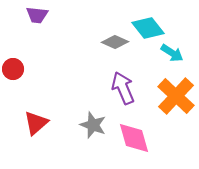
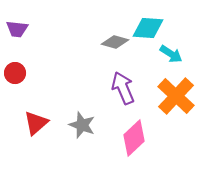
purple trapezoid: moved 20 px left, 14 px down
cyan diamond: rotated 48 degrees counterclockwise
gray diamond: rotated 8 degrees counterclockwise
cyan arrow: moved 1 px left, 1 px down
red circle: moved 2 px right, 4 px down
gray star: moved 11 px left
pink diamond: rotated 63 degrees clockwise
